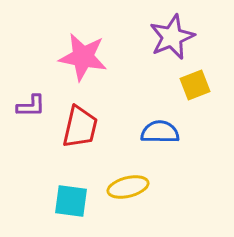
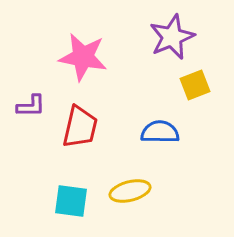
yellow ellipse: moved 2 px right, 4 px down
